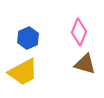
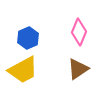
brown triangle: moved 7 px left, 5 px down; rotated 50 degrees counterclockwise
yellow trapezoid: moved 2 px up
